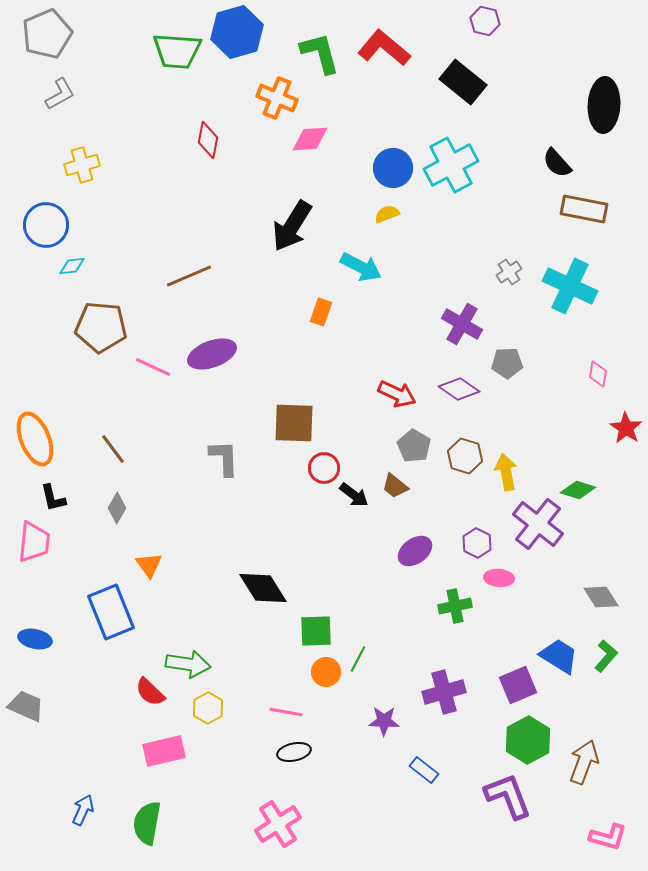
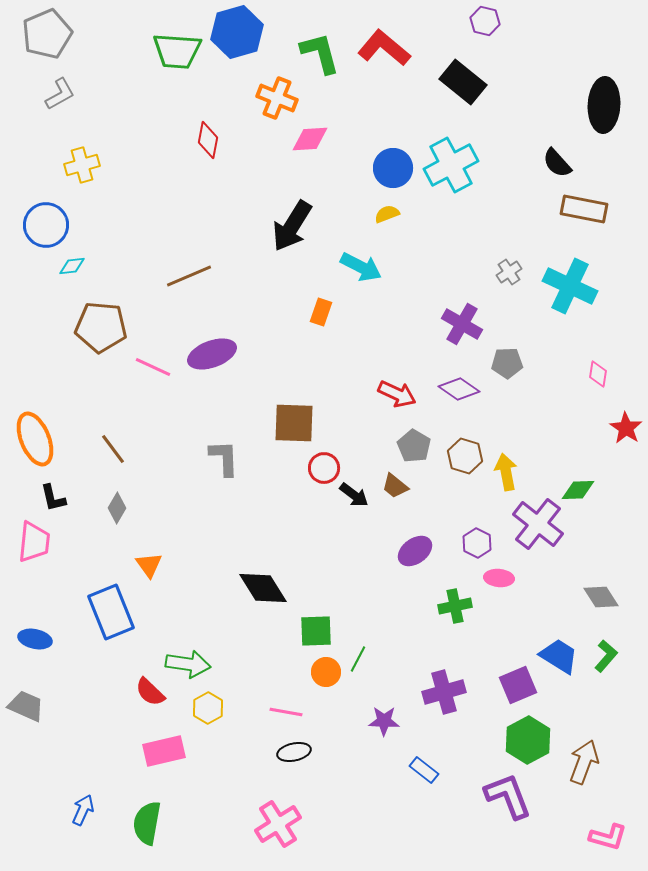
green diamond at (578, 490): rotated 20 degrees counterclockwise
